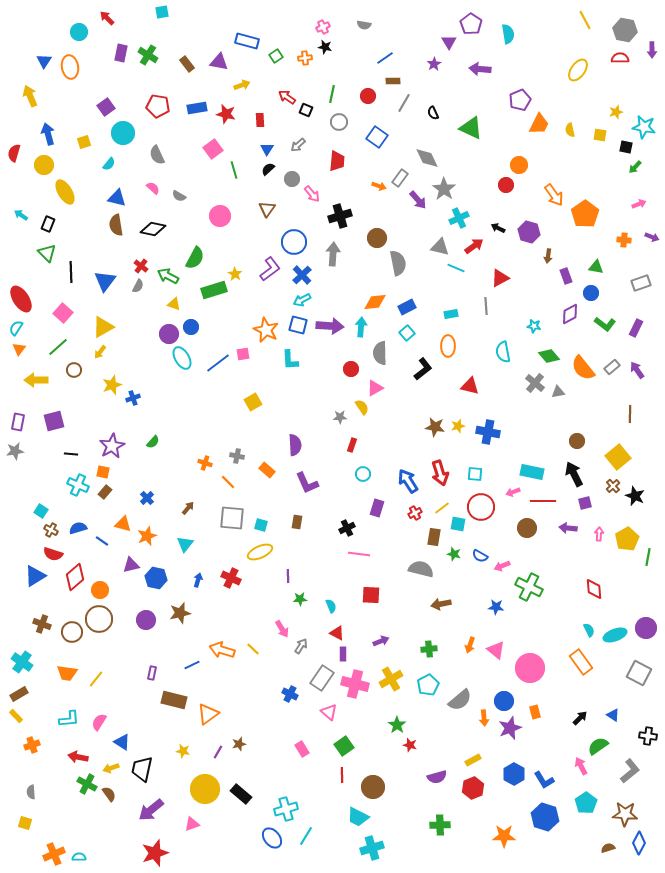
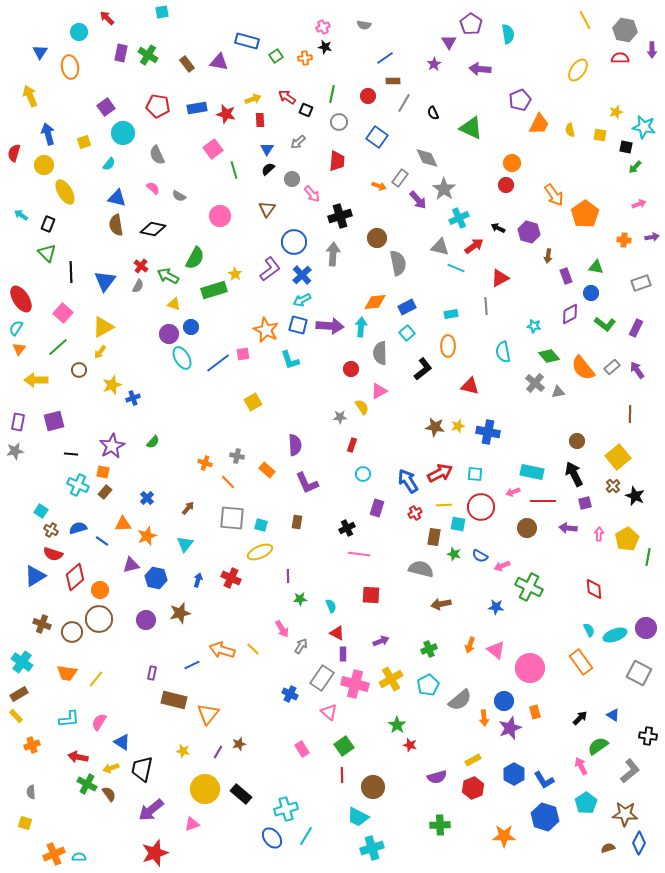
blue triangle at (44, 61): moved 4 px left, 9 px up
yellow arrow at (242, 85): moved 11 px right, 14 px down
gray arrow at (298, 145): moved 3 px up
orange circle at (519, 165): moved 7 px left, 2 px up
purple arrow at (652, 237): rotated 32 degrees counterclockwise
cyan L-shape at (290, 360): rotated 15 degrees counterclockwise
brown circle at (74, 370): moved 5 px right
pink triangle at (375, 388): moved 4 px right, 3 px down
red arrow at (440, 473): rotated 100 degrees counterclockwise
yellow line at (442, 508): moved 2 px right, 3 px up; rotated 35 degrees clockwise
orange triangle at (123, 524): rotated 18 degrees counterclockwise
green cross at (429, 649): rotated 14 degrees counterclockwise
orange triangle at (208, 714): rotated 15 degrees counterclockwise
